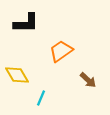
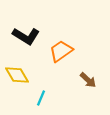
black L-shape: moved 13 px down; rotated 32 degrees clockwise
